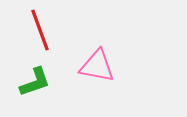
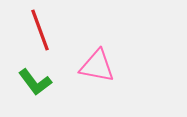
green L-shape: rotated 72 degrees clockwise
